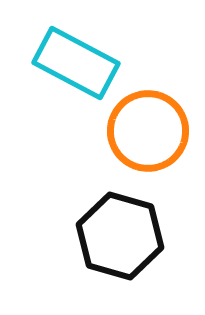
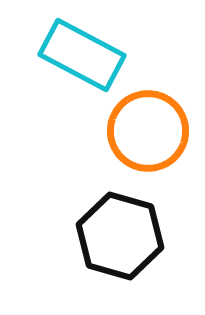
cyan rectangle: moved 6 px right, 8 px up
